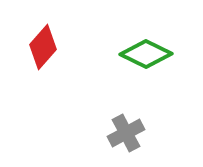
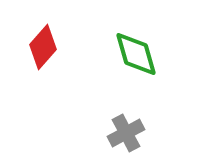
green diamond: moved 10 px left; rotated 48 degrees clockwise
